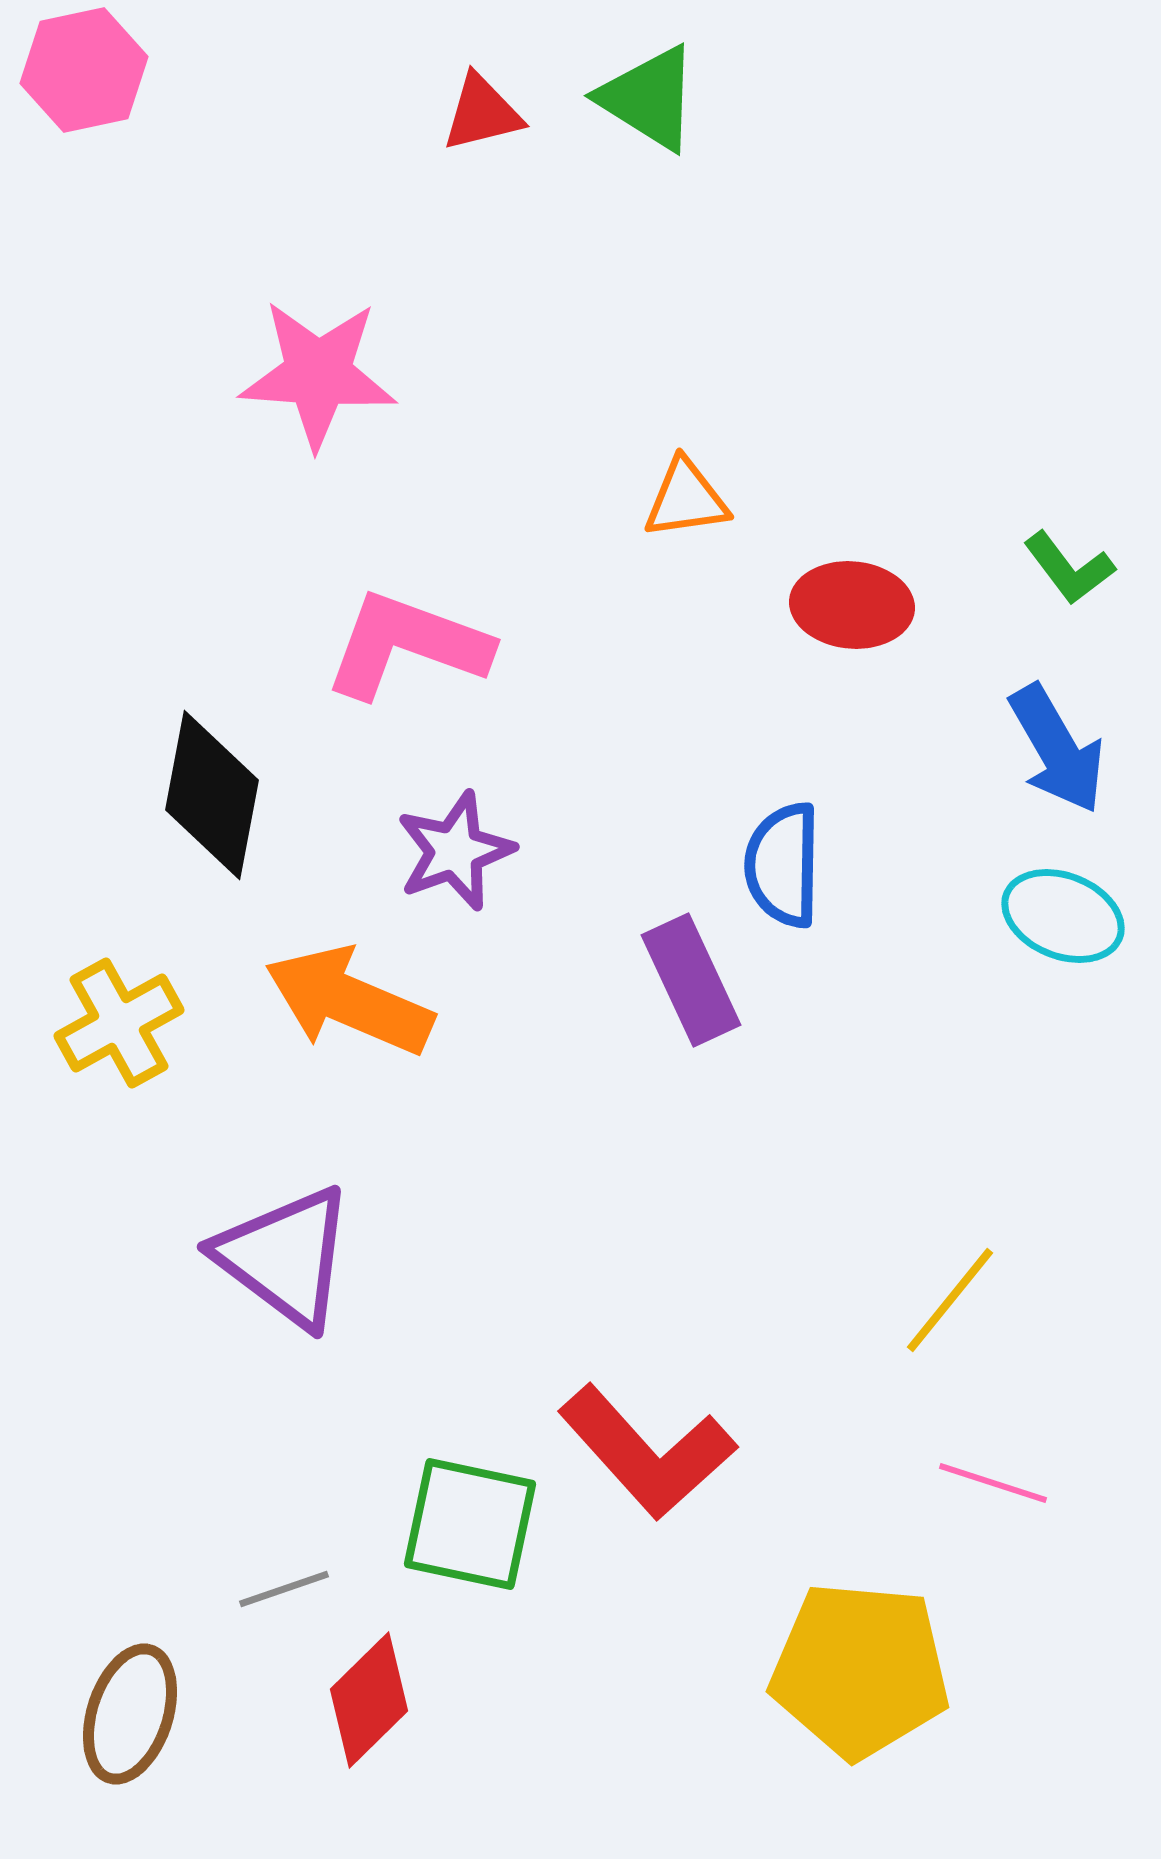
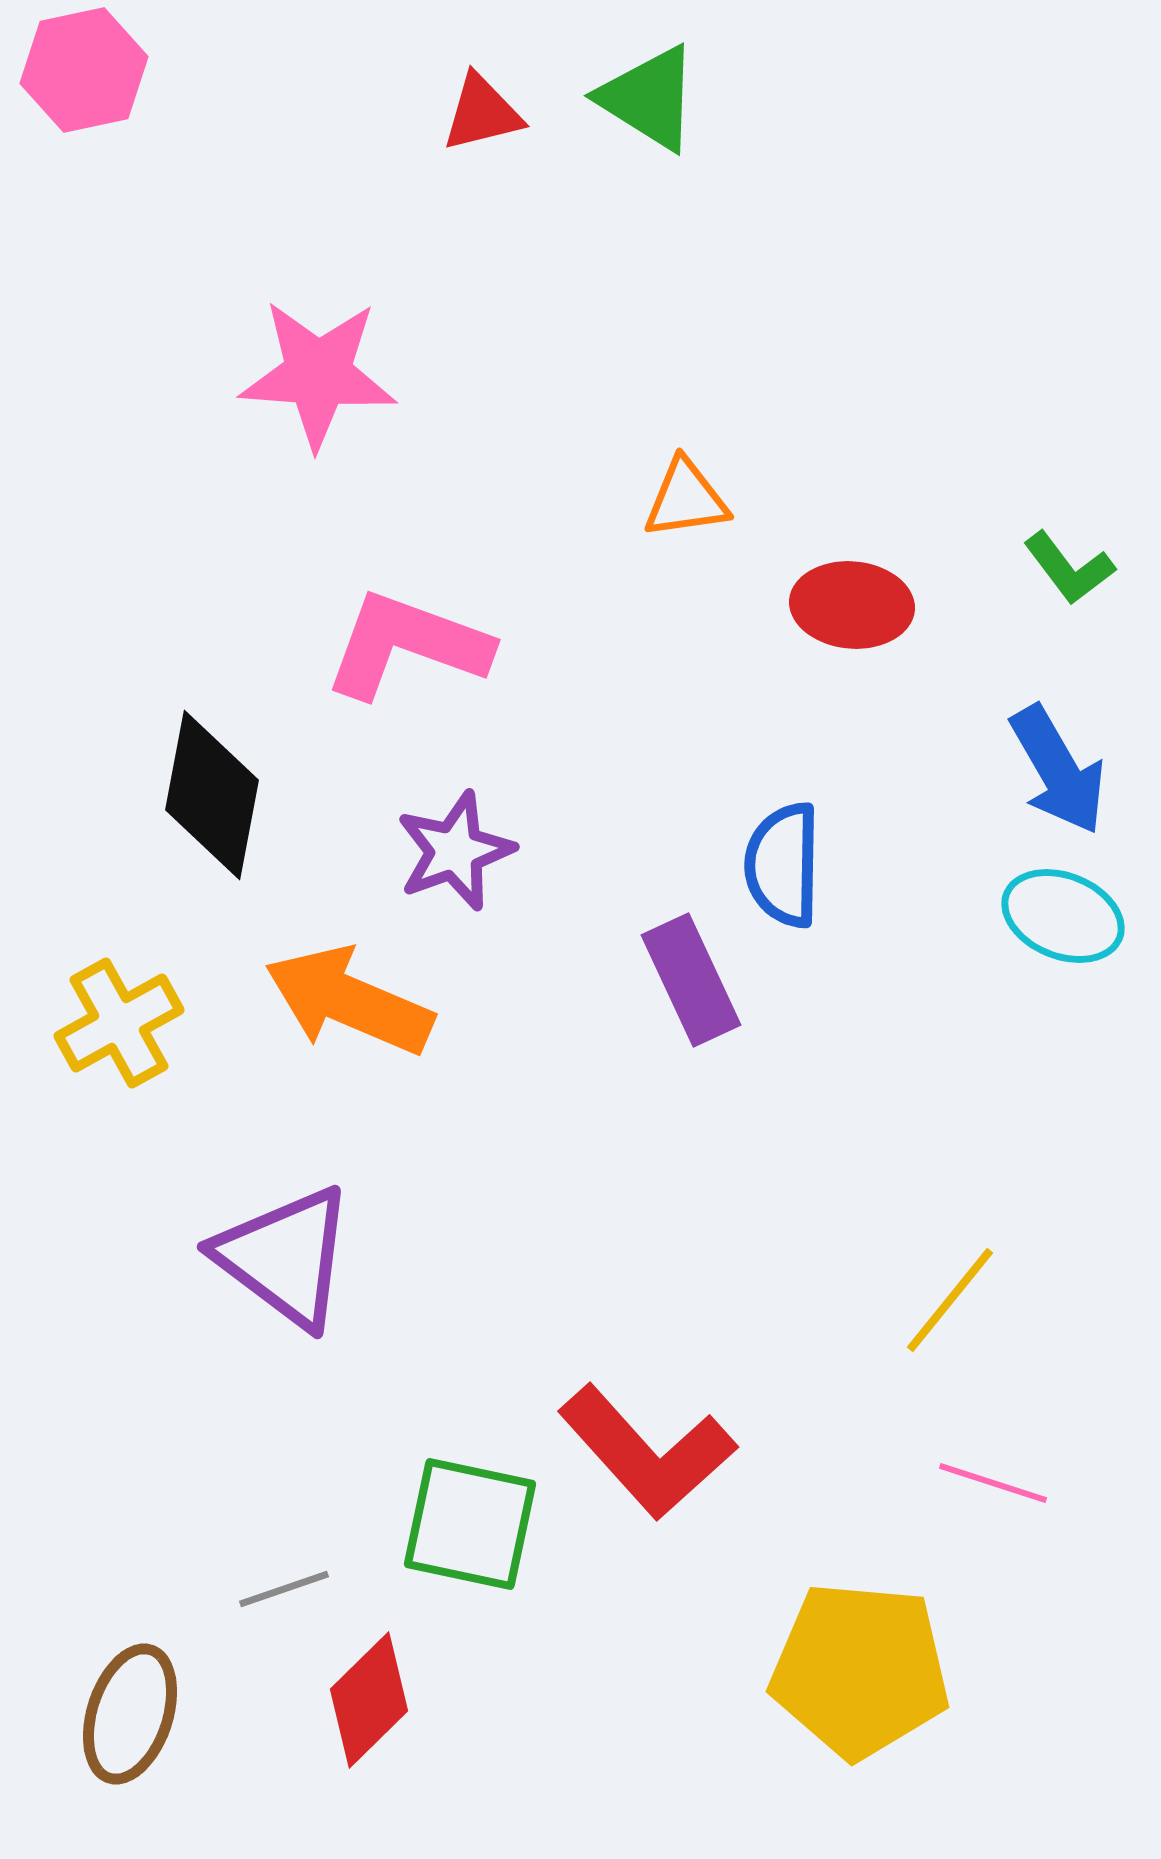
blue arrow: moved 1 px right, 21 px down
